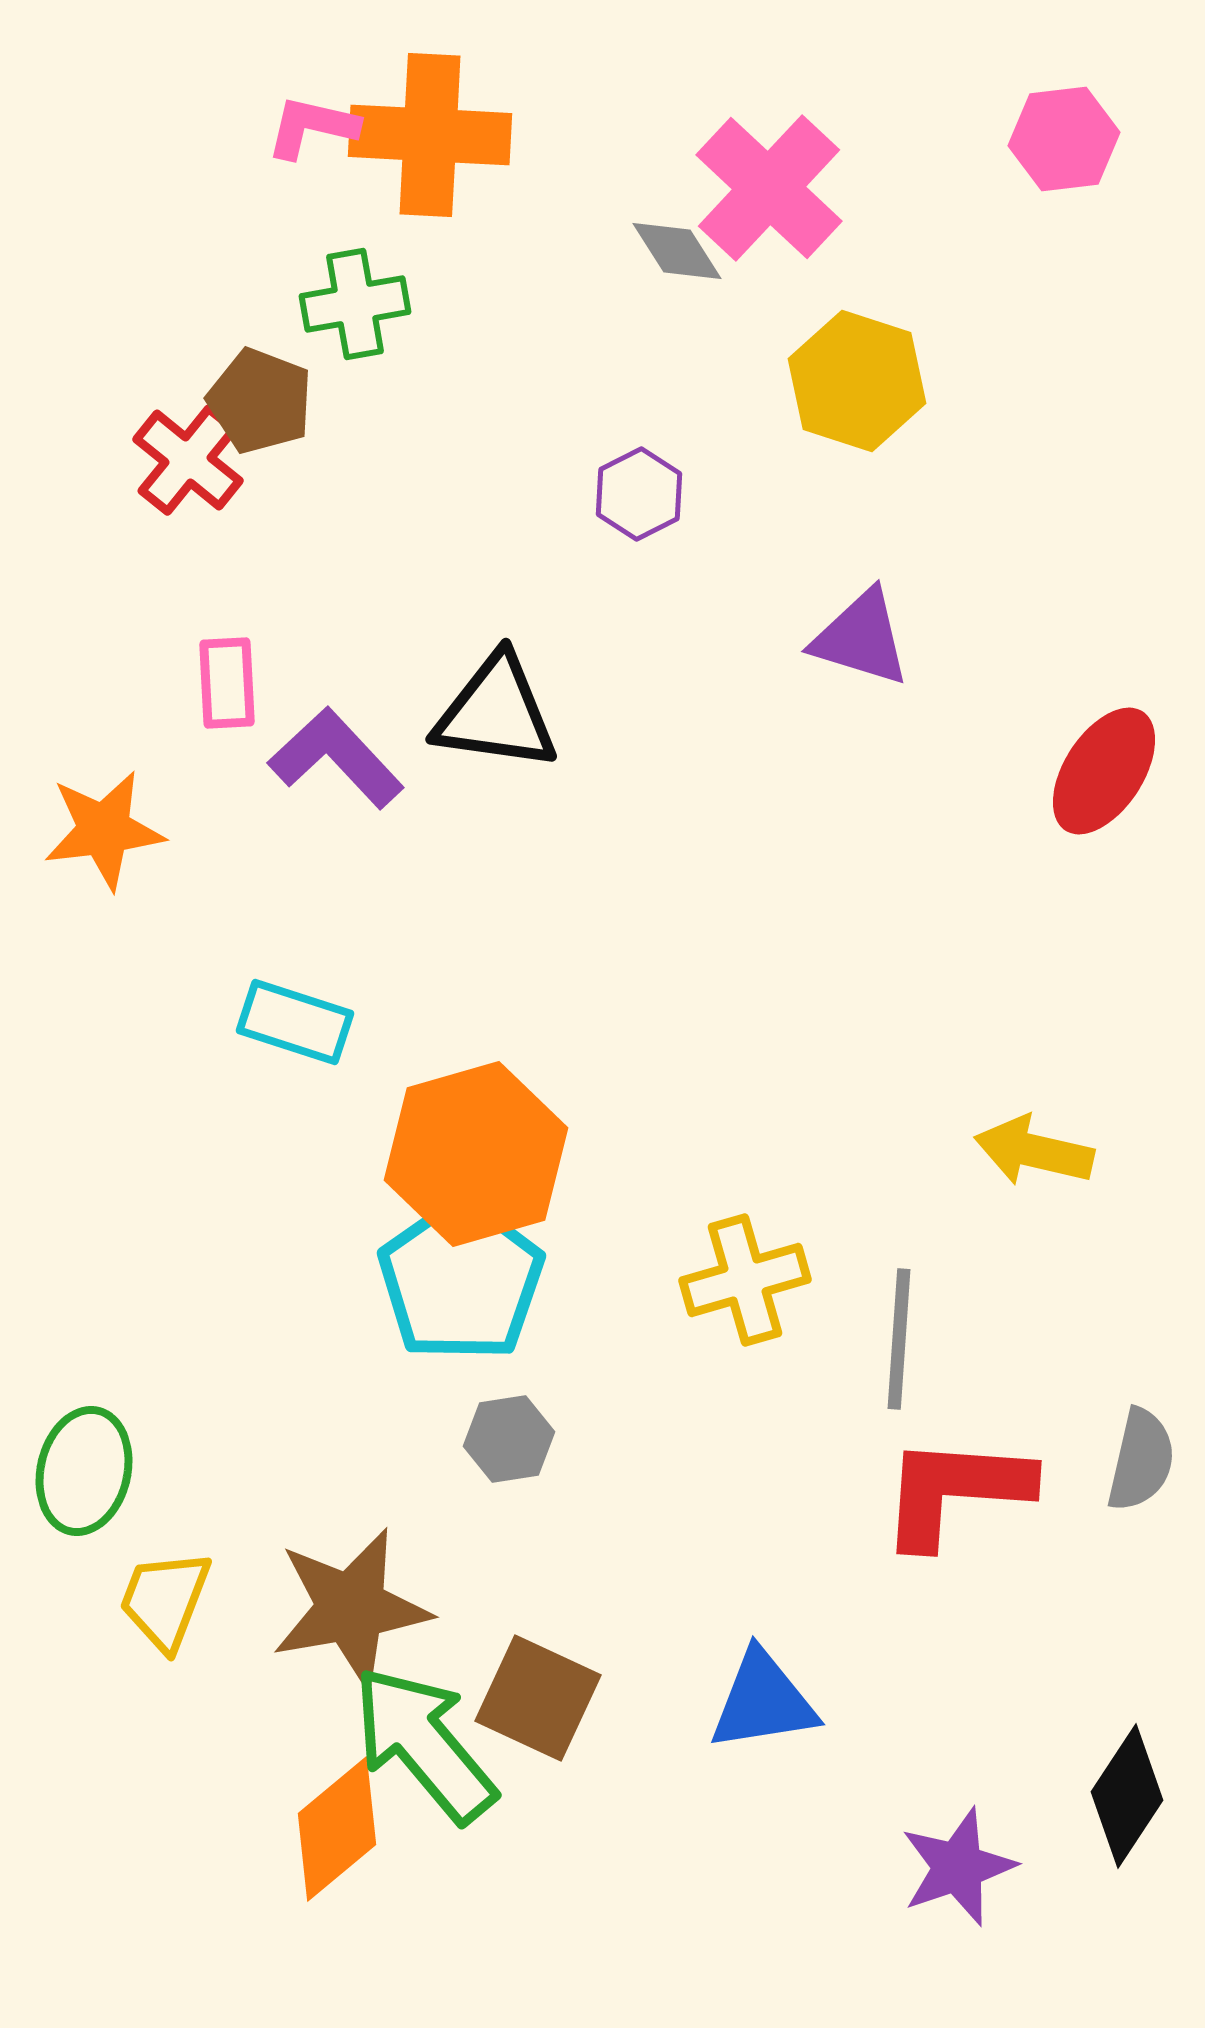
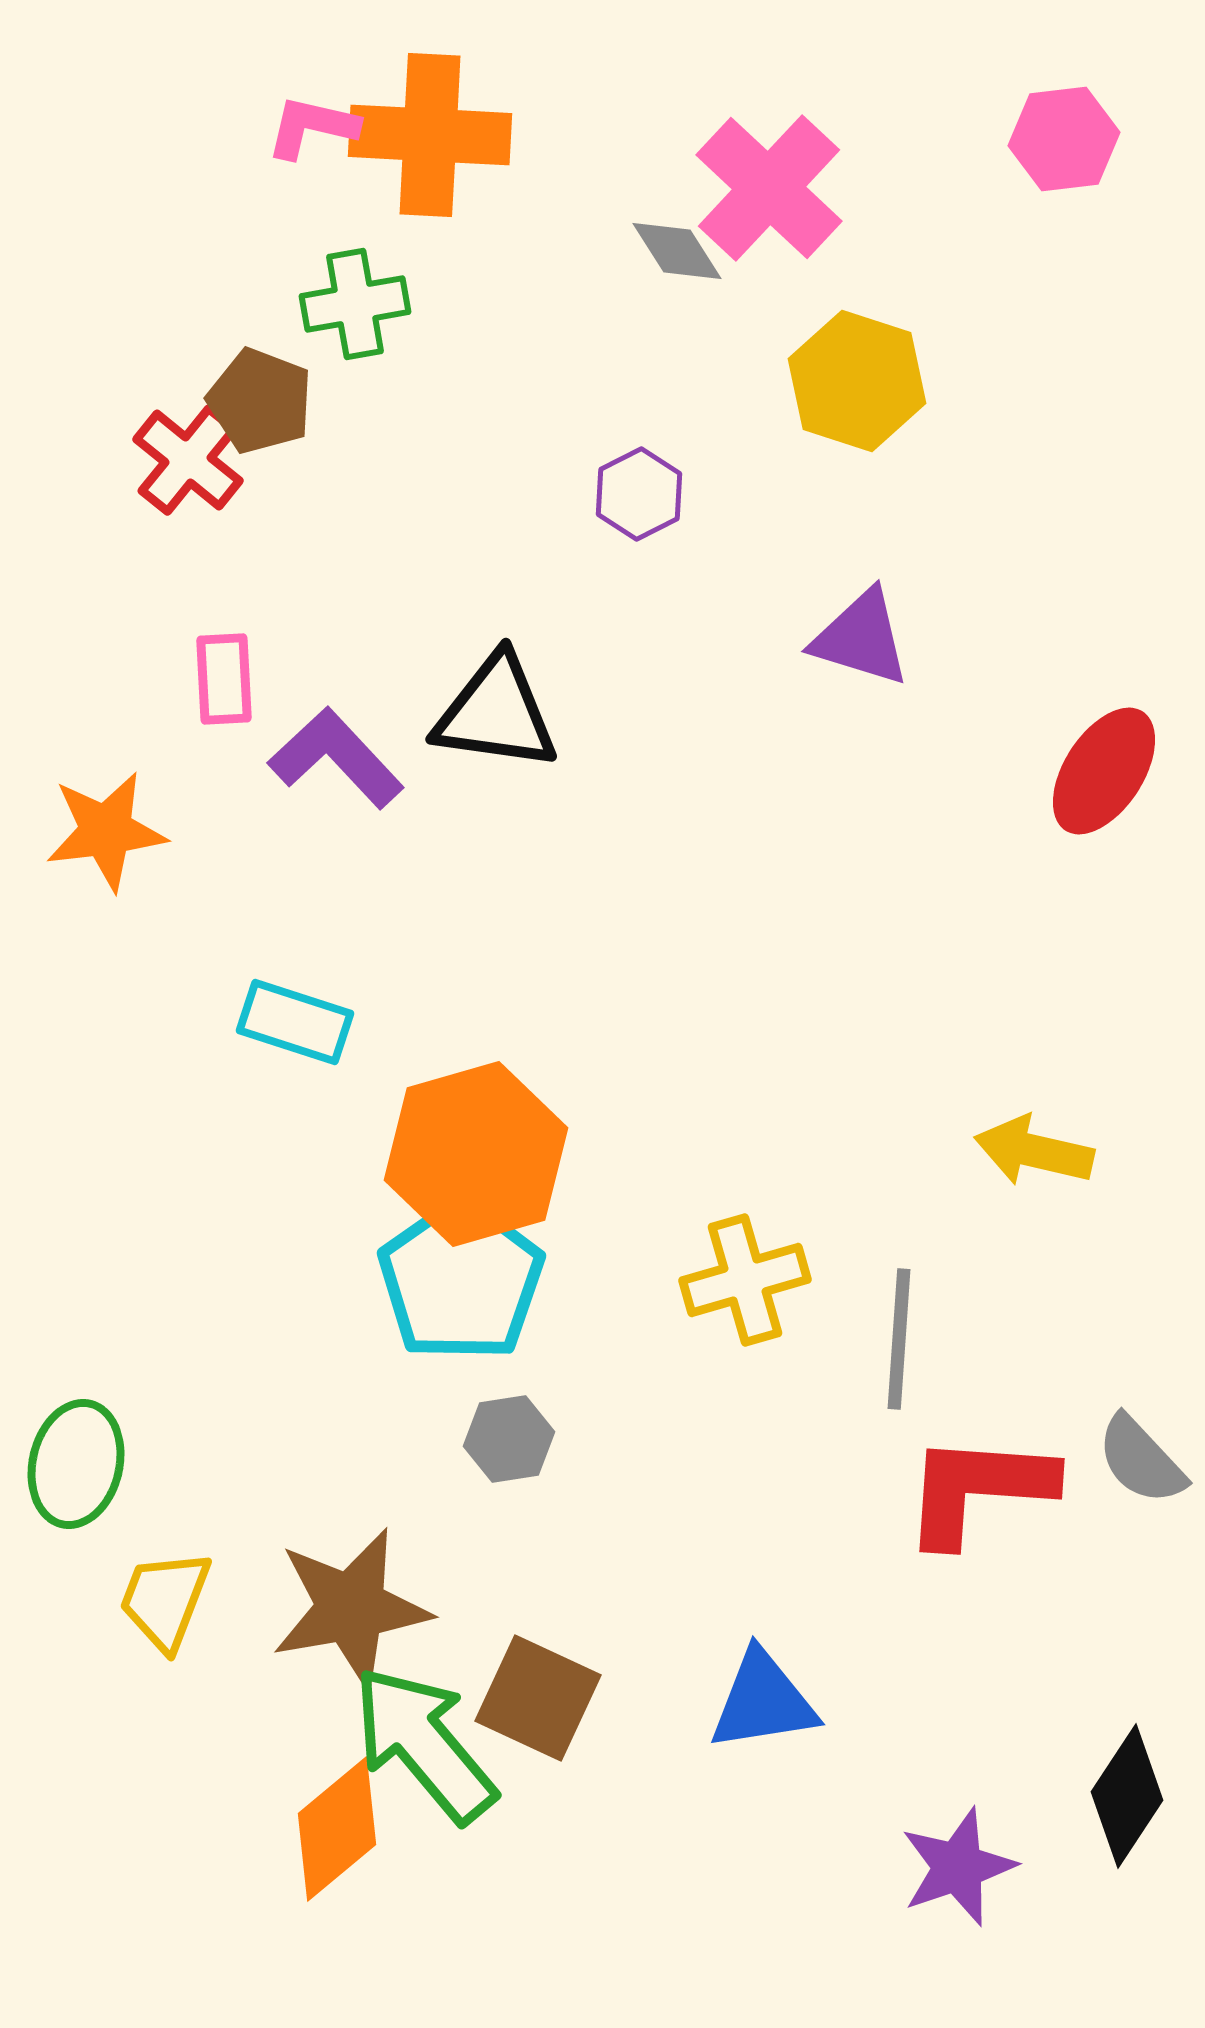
pink rectangle: moved 3 px left, 4 px up
orange star: moved 2 px right, 1 px down
gray semicircle: rotated 124 degrees clockwise
green ellipse: moved 8 px left, 7 px up
red L-shape: moved 23 px right, 2 px up
